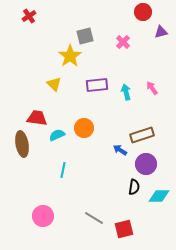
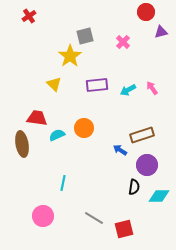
red circle: moved 3 px right
cyan arrow: moved 2 px right, 2 px up; rotated 105 degrees counterclockwise
purple circle: moved 1 px right, 1 px down
cyan line: moved 13 px down
